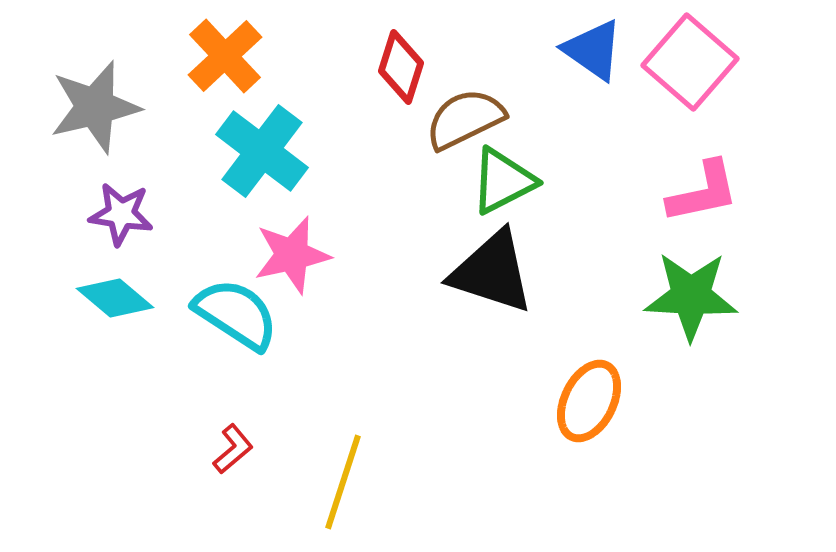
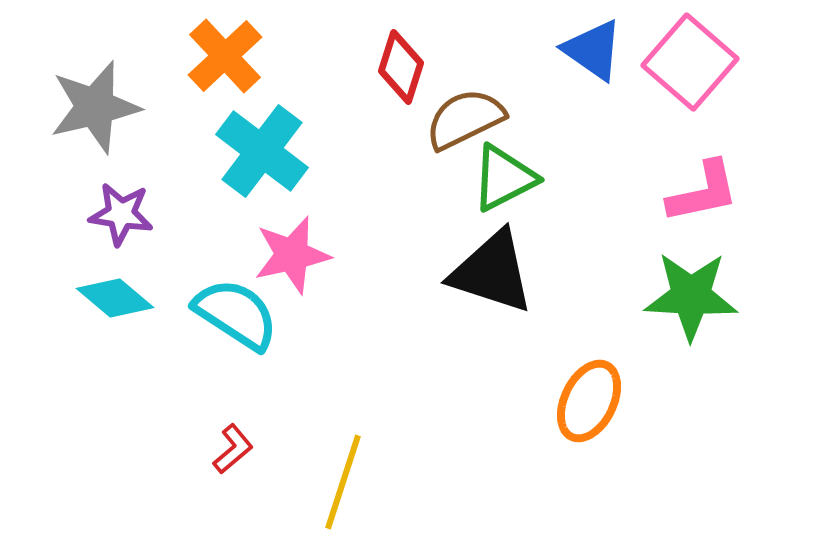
green triangle: moved 1 px right, 3 px up
